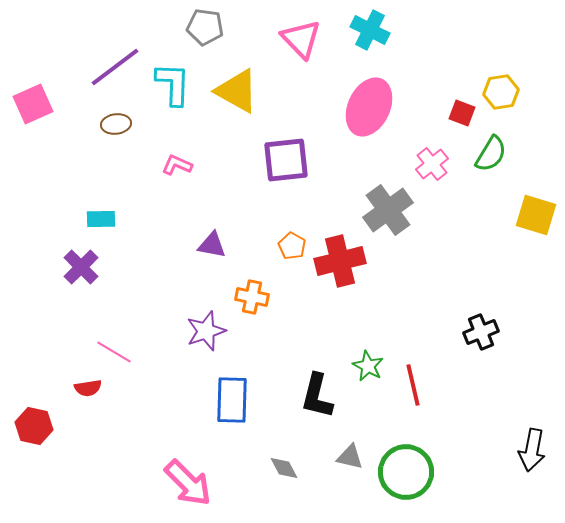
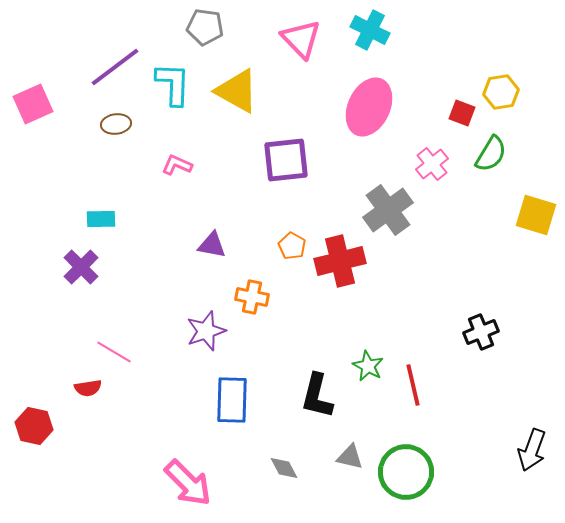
black arrow: rotated 9 degrees clockwise
